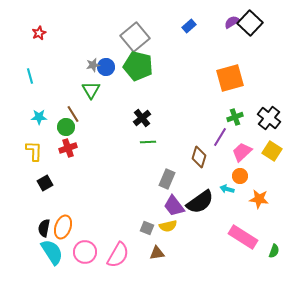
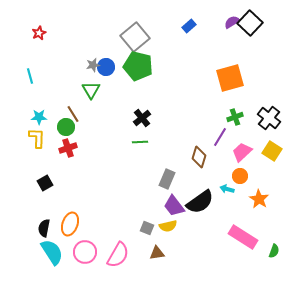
green line at (148, 142): moved 8 px left
yellow L-shape at (34, 151): moved 3 px right, 13 px up
orange star at (259, 199): rotated 24 degrees clockwise
orange ellipse at (63, 227): moved 7 px right, 3 px up
